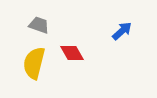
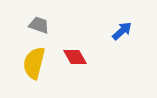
red diamond: moved 3 px right, 4 px down
